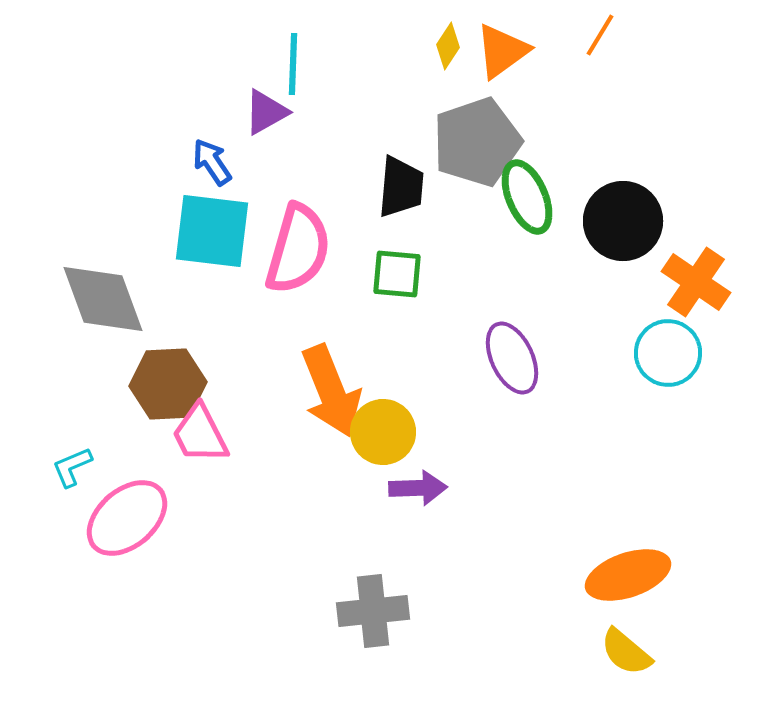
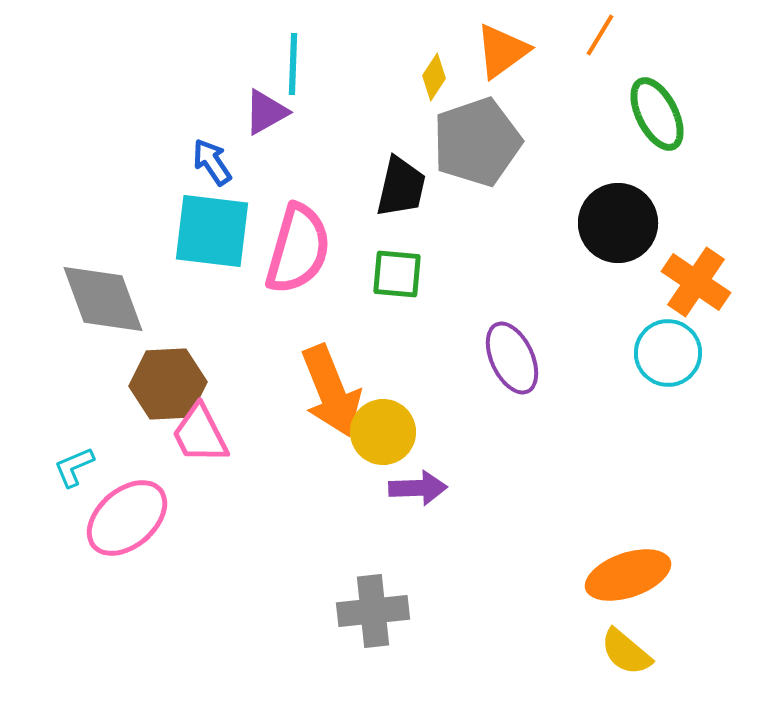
yellow diamond: moved 14 px left, 31 px down
black trapezoid: rotated 8 degrees clockwise
green ellipse: moved 130 px right, 83 px up; rotated 4 degrees counterclockwise
black circle: moved 5 px left, 2 px down
cyan L-shape: moved 2 px right
